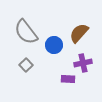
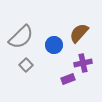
gray semicircle: moved 5 px left, 5 px down; rotated 96 degrees counterclockwise
purple rectangle: rotated 24 degrees counterclockwise
